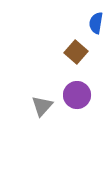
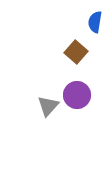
blue semicircle: moved 1 px left, 1 px up
gray triangle: moved 6 px right
